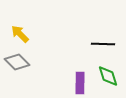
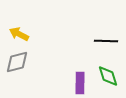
yellow arrow: moved 1 px left; rotated 18 degrees counterclockwise
black line: moved 3 px right, 3 px up
gray diamond: rotated 60 degrees counterclockwise
